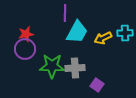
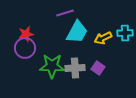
purple line: rotated 72 degrees clockwise
purple circle: moved 1 px up
purple square: moved 1 px right, 17 px up
